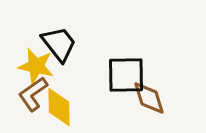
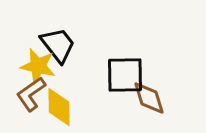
black trapezoid: moved 1 px left, 1 px down
yellow star: moved 2 px right
black square: moved 1 px left
brown L-shape: moved 2 px left
